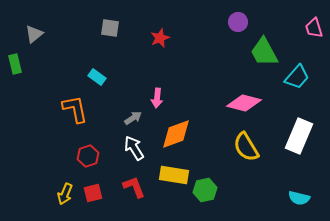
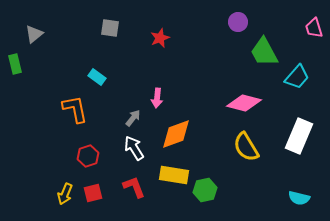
gray arrow: rotated 18 degrees counterclockwise
